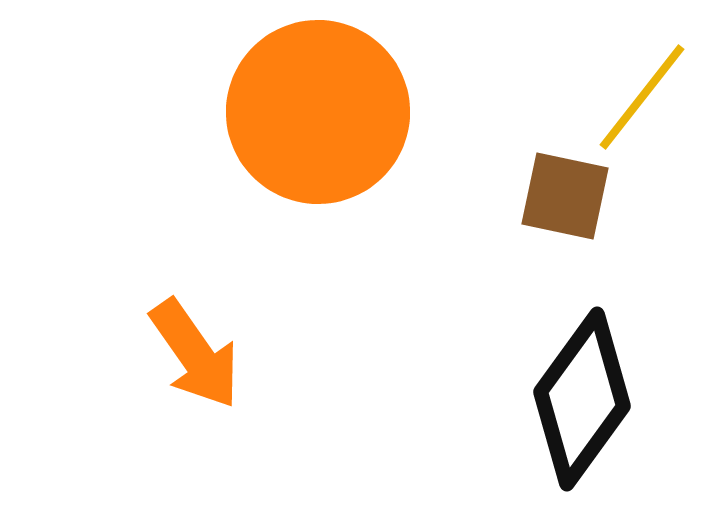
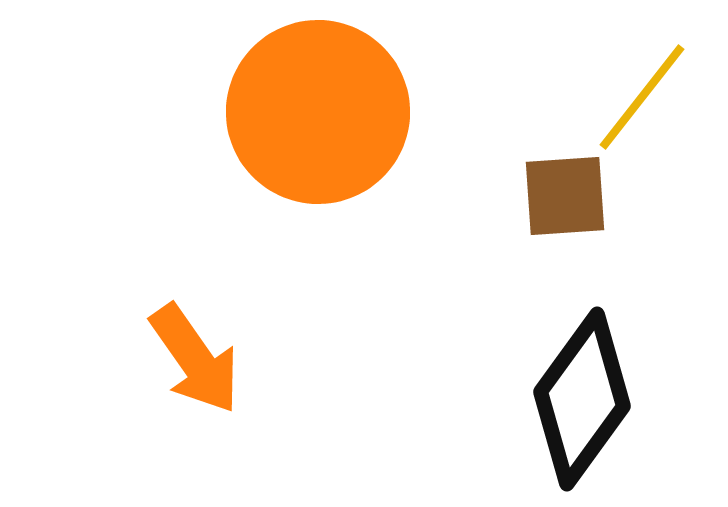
brown square: rotated 16 degrees counterclockwise
orange arrow: moved 5 px down
